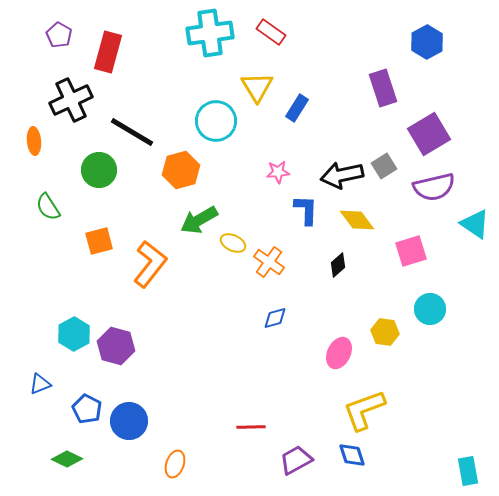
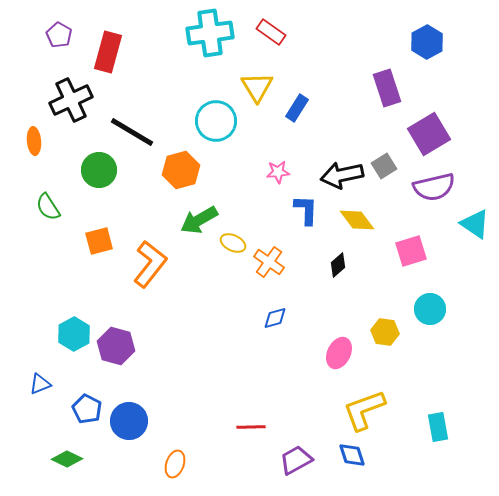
purple rectangle at (383, 88): moved 4 px right
cyan rectangle at (468, 471): moved 30 px left, 44 px up
